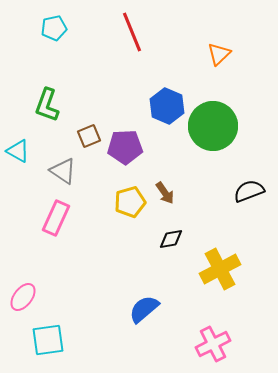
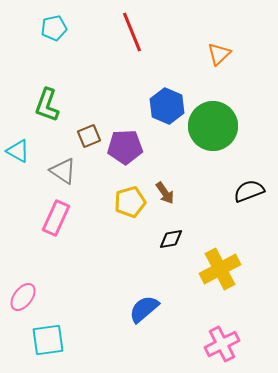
pink cross: moved 9 px right
